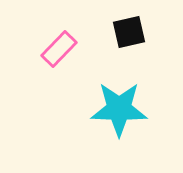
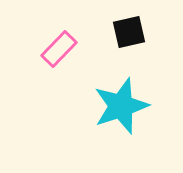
cyan star: moved 2 px right, 3 px up; rotated 20 degrees counterclockwise
